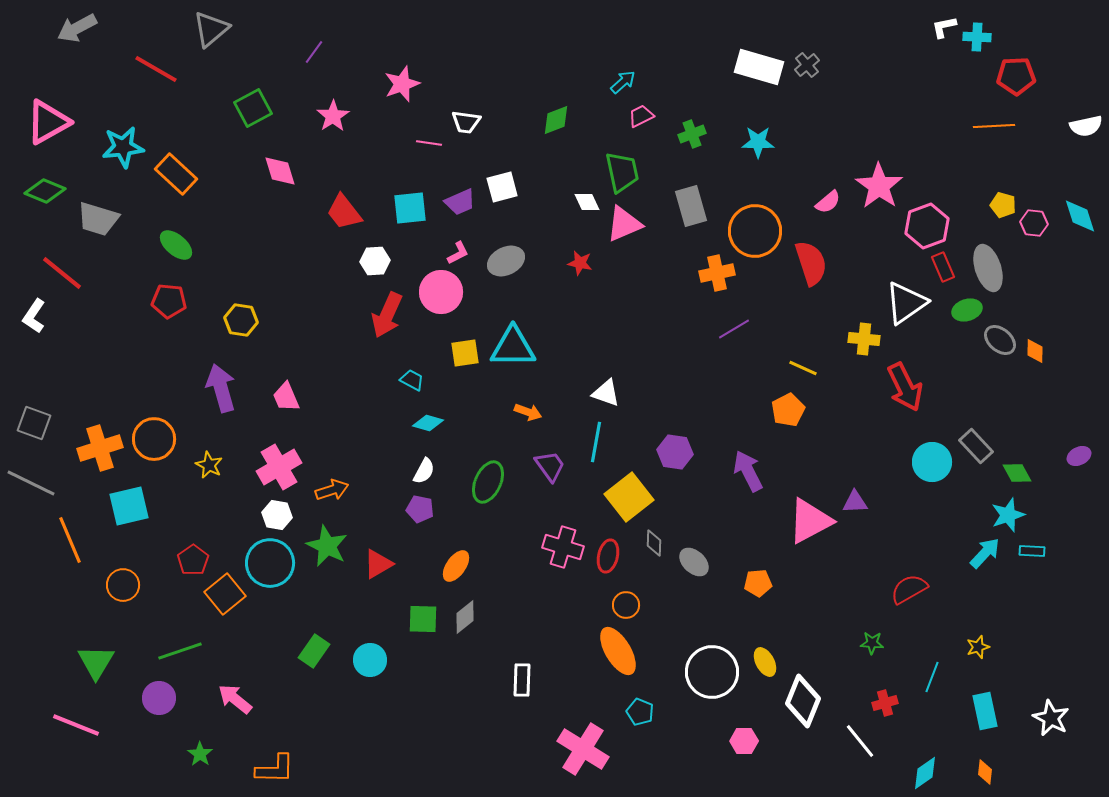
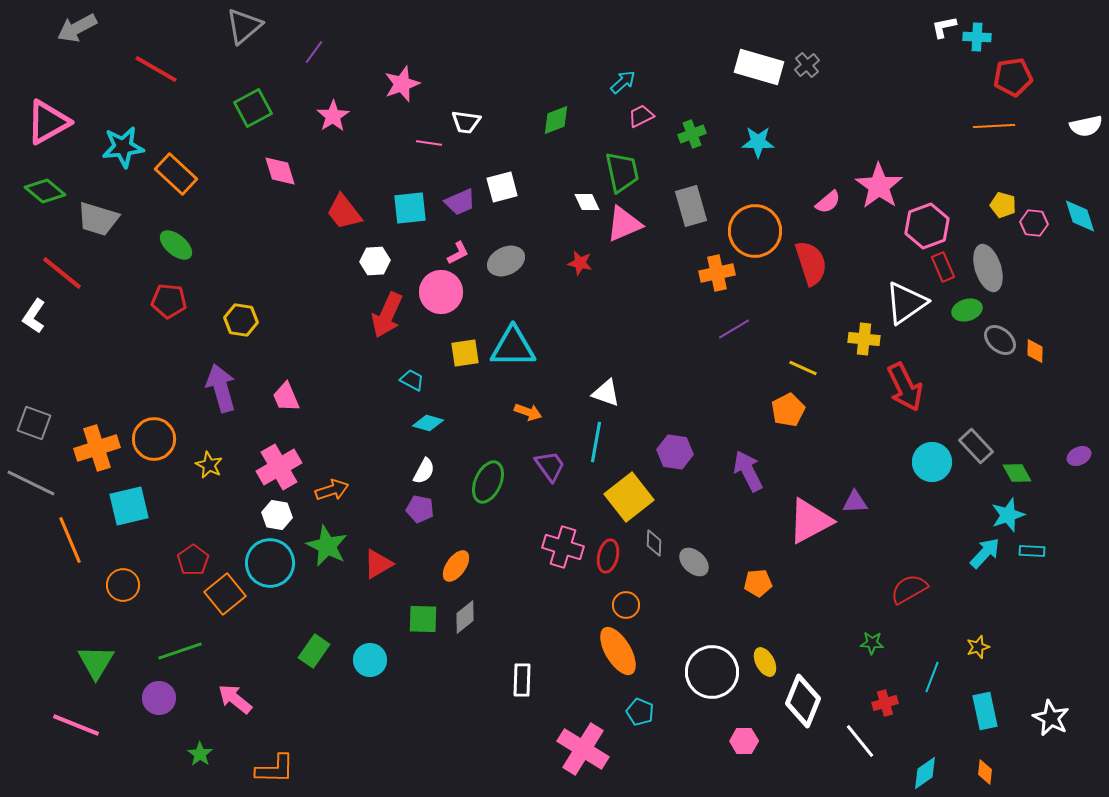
gray triangle at (211, 29): moved 33 px right, 3 px up
red pentagon at (1016, 76): moved 3 px left, 1 px down; rotated 6 degrees counterclockwise
green diamond at (45, 191): rotated 18 degrees clockwise
orange cross at (100, 448): moved 3 px left
